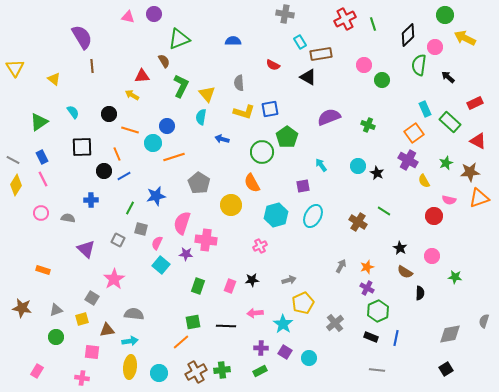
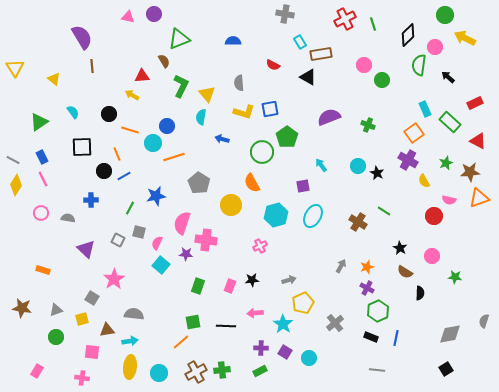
gray square at (141, 229): moved 2 px left, 3 px down
